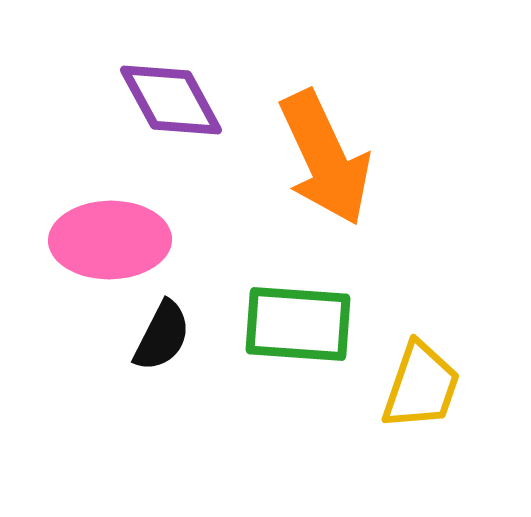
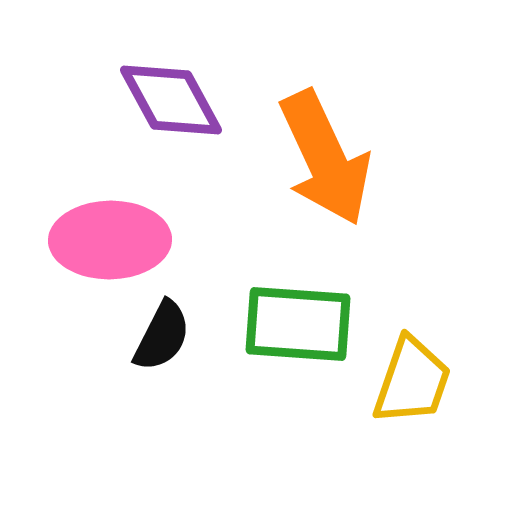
yellow trapezoid: moved 9 px left, 5 px up
